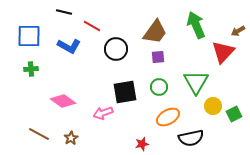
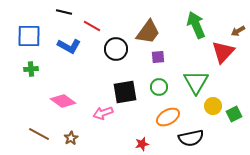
brown trapezoid: moved 7 px left
